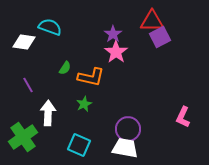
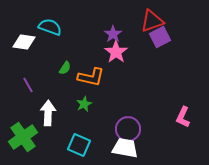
red triangle: rotated 20 degrees counterclockwise
